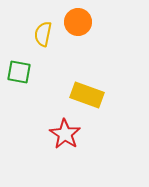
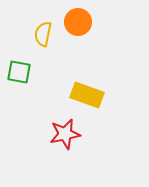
red star: rotated 28 degrees clockwise
